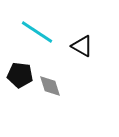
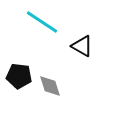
cyan line: moved 5 px right, 10 px up
black pentagon: moved 1 px left, 1 px down
